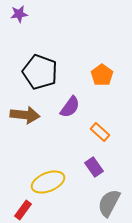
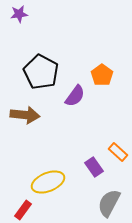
black pentagon: moved 1 px right; rotated 8 degrees clockwise
purple semicircle: moved 5 px right, 11 px up
orange rectangle: moved 18 px right, 20 px down
